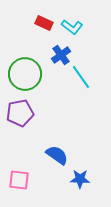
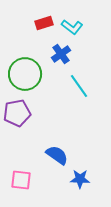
red rectangle: rotated 42 degrees counterclockwise
blue cross: moved 1 px up
cyan line: moved 2 px left, 9 px down
purple pentagon: moved 3 px left
pink square: moved 2 px right
